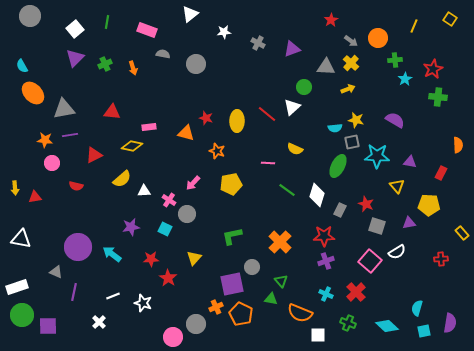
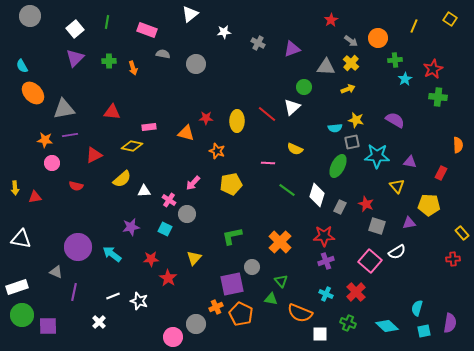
green cross at (105, 64): moved 4 px right, 3 px up; rotated 24 degrees clockwise
red star at (206, 118): rotated 16 degrees counterclockwise
gray rectangle at (340, 210): moved 3 px up
red cross at (441, 259): moved 12 px right
white star at (143, 303): moved 4 px left, 2 px up
white square at (318, 335): moved 2 px right, 1 px up
